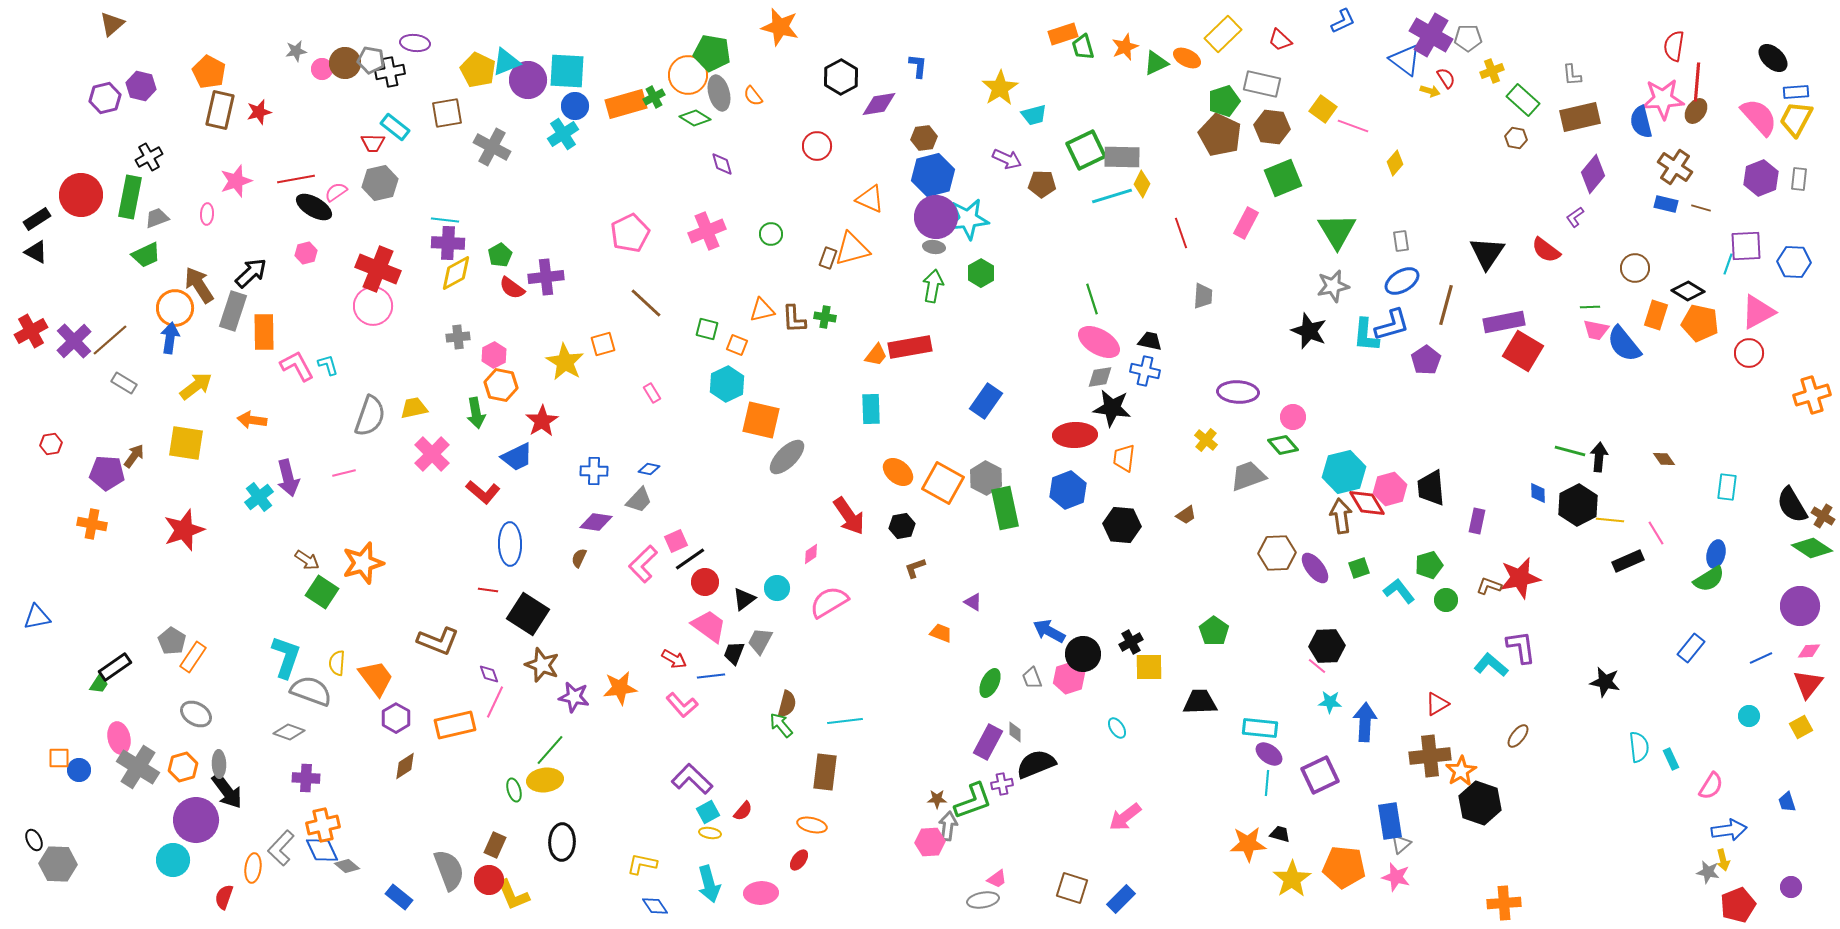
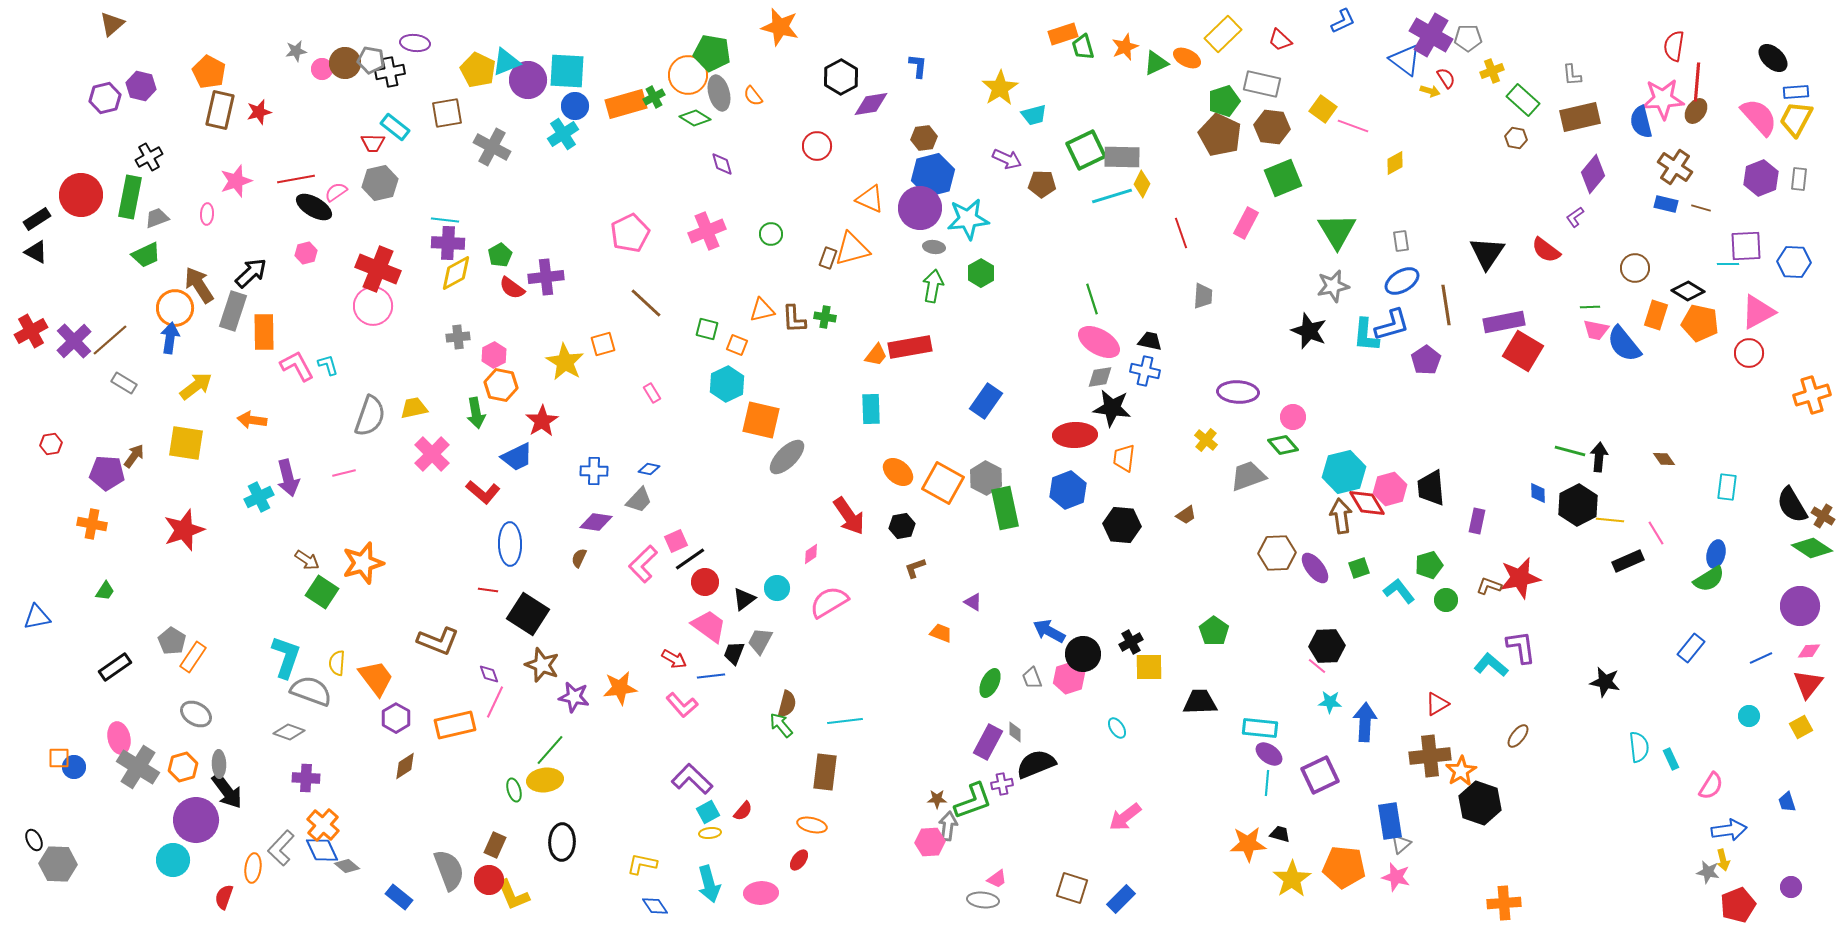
purple diamond at (879, 104): moved 8 px left
yellow diamond at (1395, 163): rotated 20 degrees clockwise
purple circle at (936, 217): moved 16 px left, 9 px up
cyan line at (1728, 264): rotated 70 degrees clockwise
brown line at (1446, 305): rotated 24 degrees counterclockwise
cyan cross at (259, 497): rotated 12 degrees clockwise
green trapezoid at (99, 684): moved 6 px right, 93 px up
blue circle at (79, 770): moved 5 px left, 3 px up
orange cross at (323, 825): rotated 36 degrees counterclockwise
yellow ellipse at (710, 833): rotated 15 degrees counterclockwise
gray ellipse at (983, 900): rotated 16 degrees clockwise
